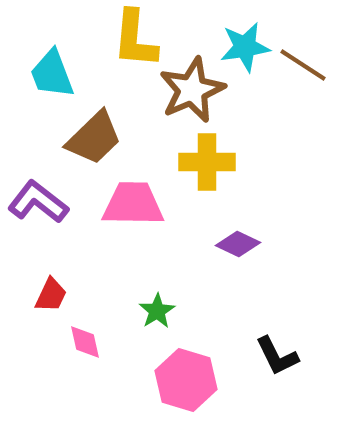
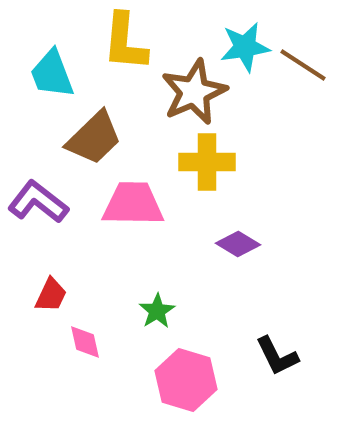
yellow L-shape: moved 10 px left, 3 px down
brown star: moved 2 px right, 2 px down
purple diamond: rotated 6 degrees clockwise
